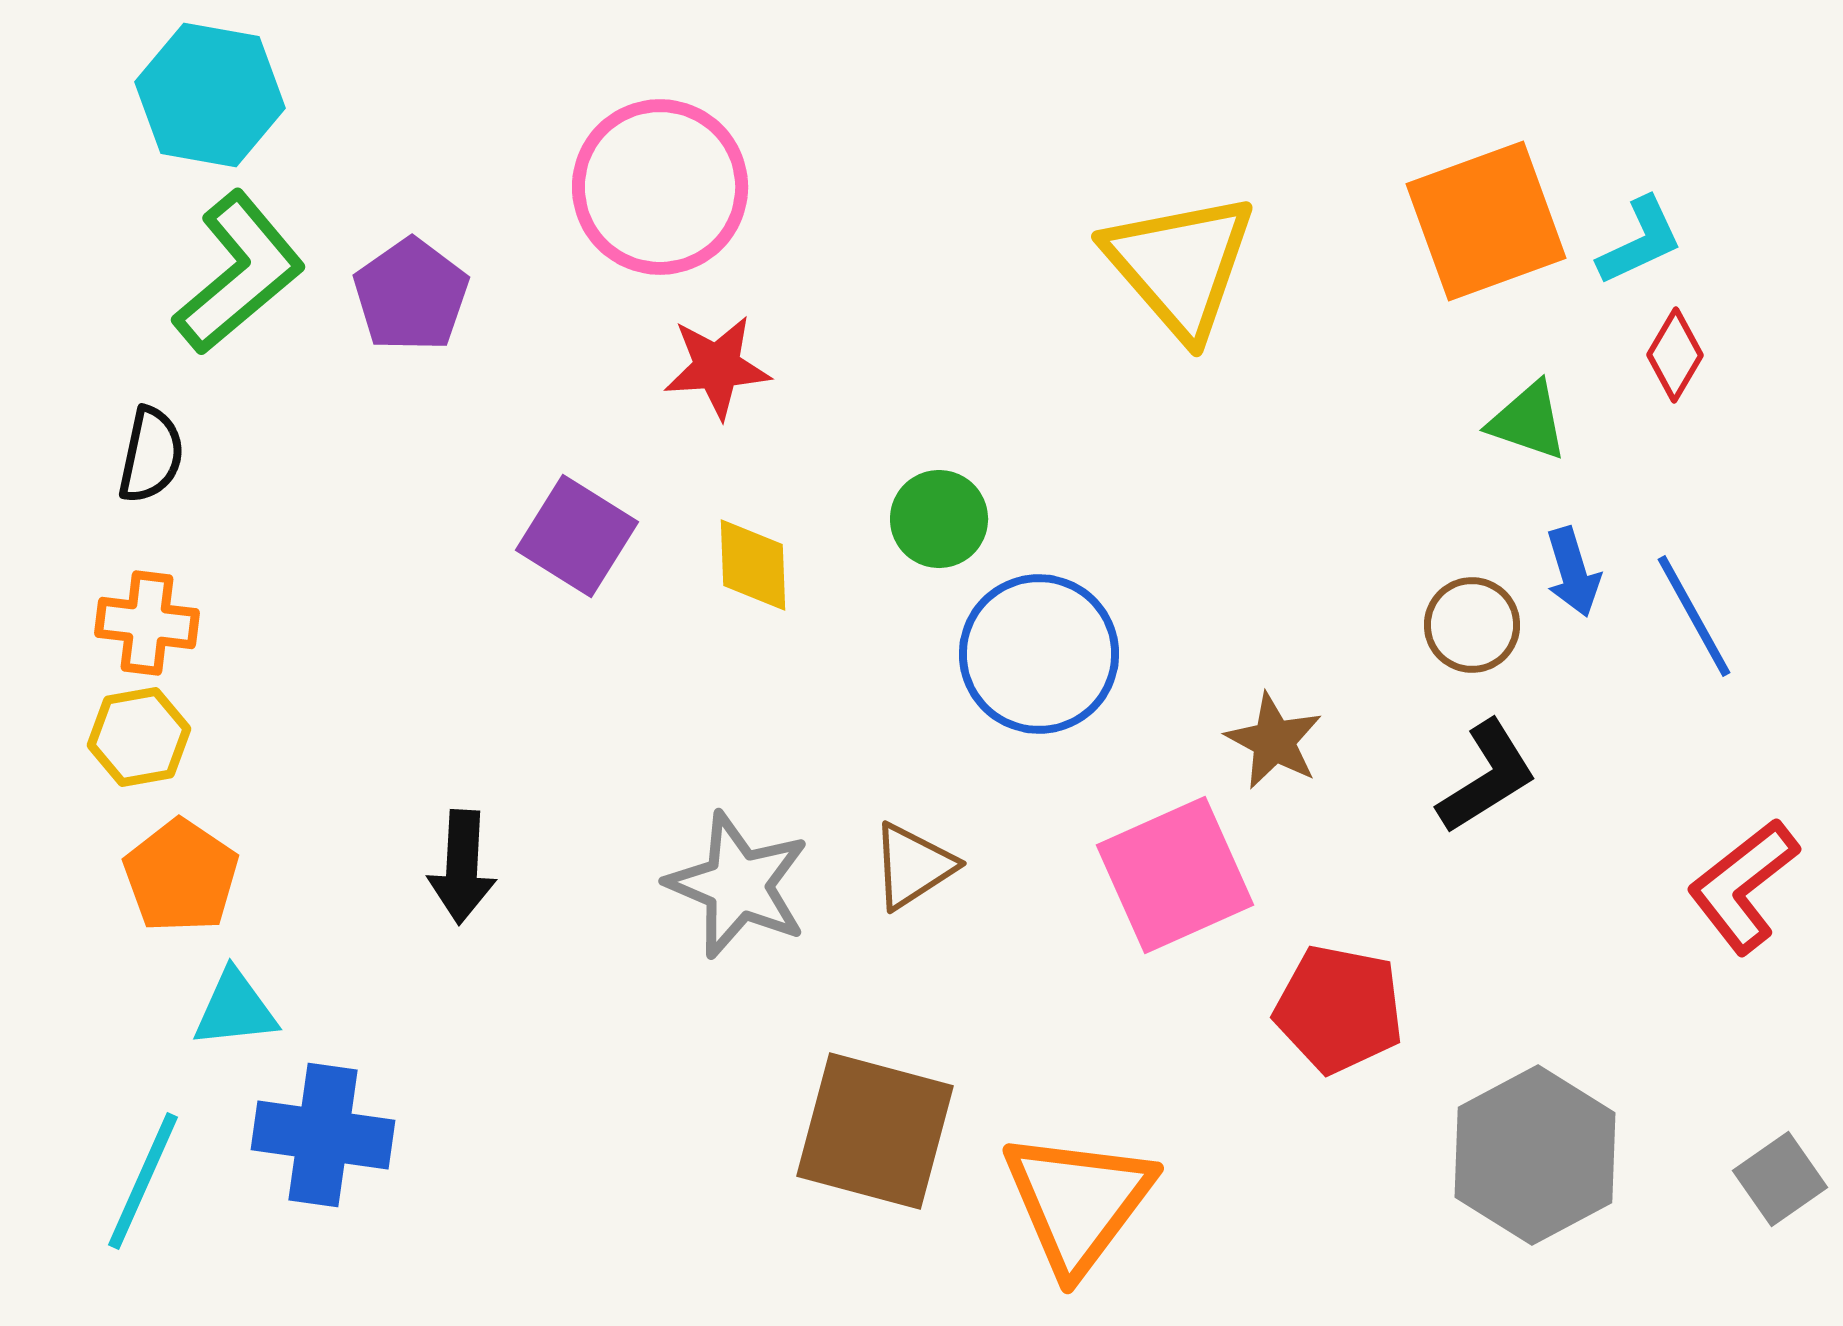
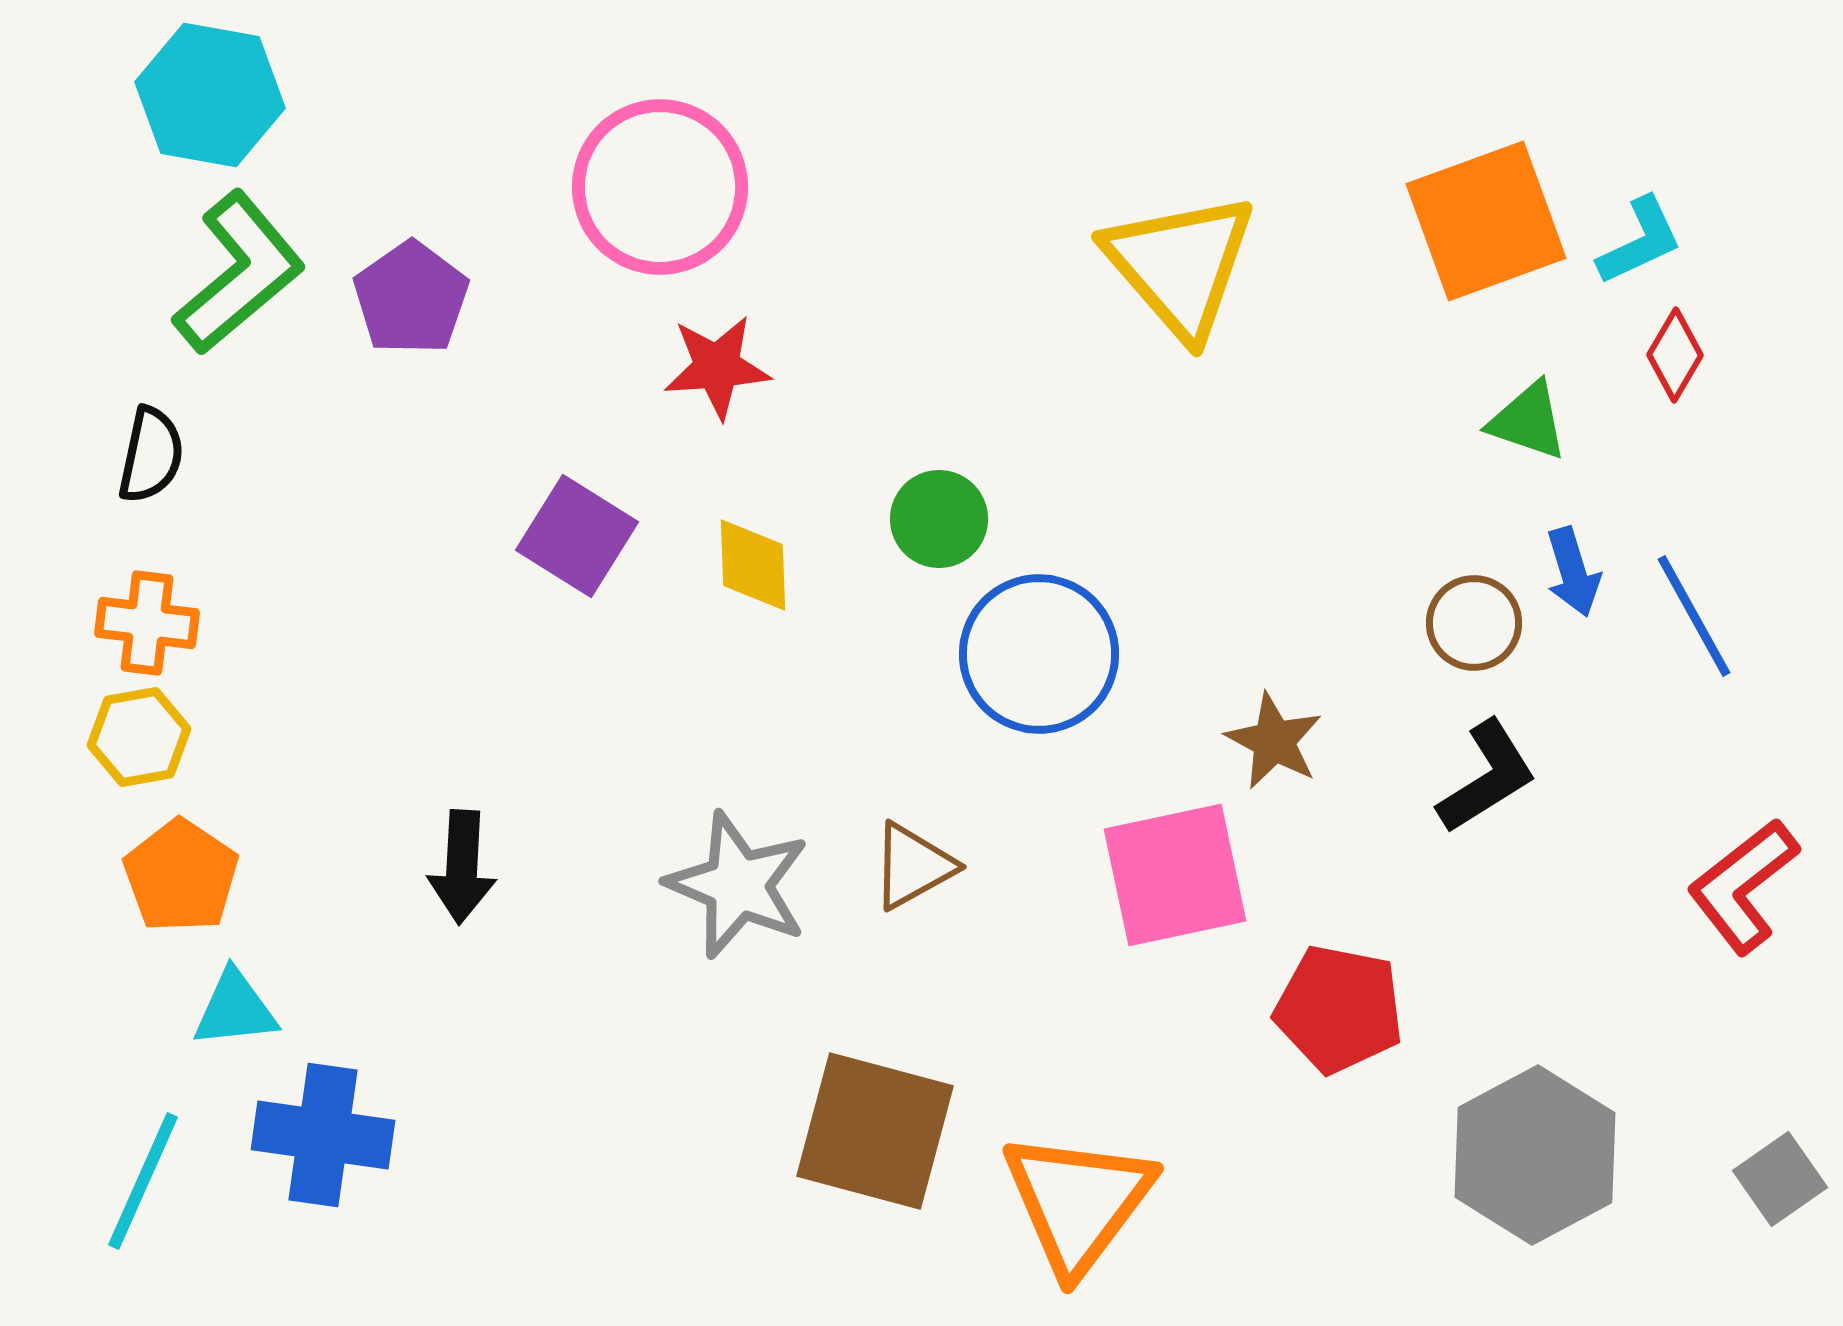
purple pentagon: moved 3 px down
brown circle: moved 2 px right, 2 px up
brown triangle: rotated 4 degrees clockwise
pink square: rotated 12 degrees clockwise
